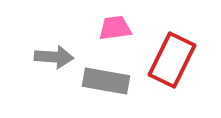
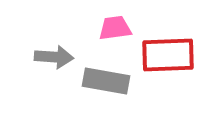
red rectangle: moved 4 px left, 5 px up; rotated 62 degrees clockwise
